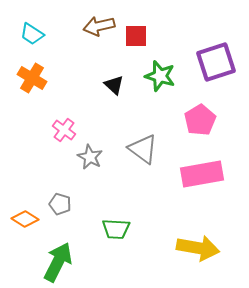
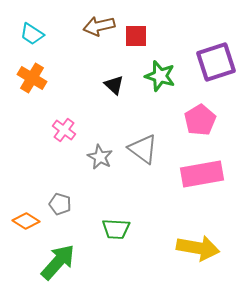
gray star: moved 10 px right
orange diamond: moved 1 px right, 2 px down
green arrow: rotated 15 degrees clockwise
